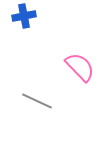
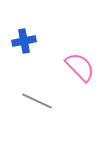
blue cross: moved 25 px down
